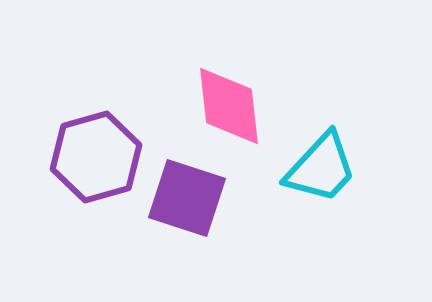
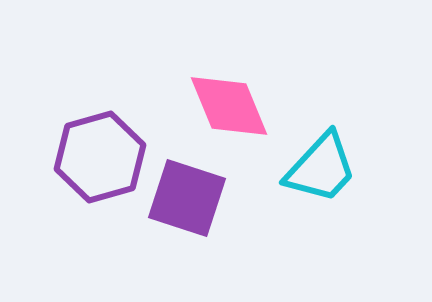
pink diamond: rotated 16 degrees counterclockwise
purple hexagon: moved 4 px right
